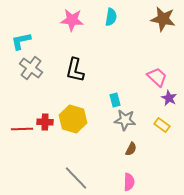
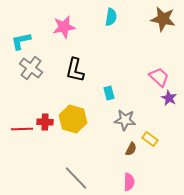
pink star: moved 8 px left, 7 px down; rotated 15 degrees counterclockwise
pink trapezoid: moved 2 px right
cyan rectangle: moved 6 px left, 7 px up
yellow rectangle: moved 12 px left, 14 px down
